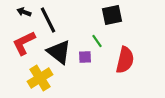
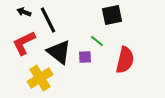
green line: rotated 16 degrees counterclockwise
